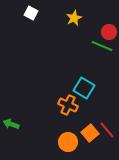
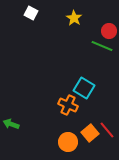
yellow star: rotated 14 degrees counterclockwise
red circle: moved 1 px up
